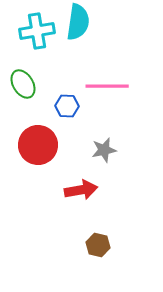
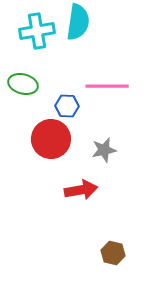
green ellipse: rotated 44 degrees counterclockwise
red circle: moved 13 px right, 6 px up
brown hexagon: moved 15 px right, 8 px down
